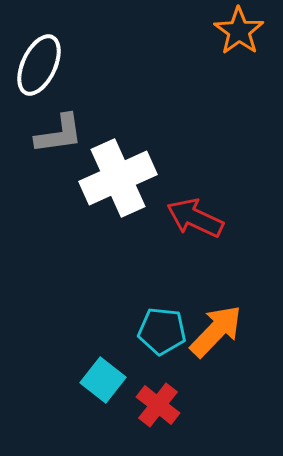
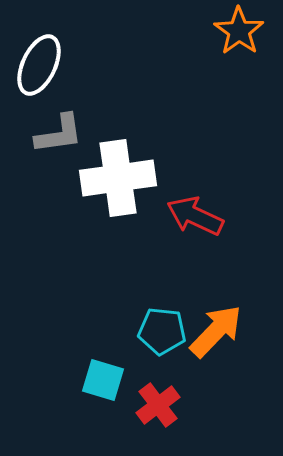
white cross: rotated 16 degrees clockwise
red arrow: moved 2 px up
cyan square: rotated 21 degrees counterclockwise
red cross: rotated 15 degrees clockwise
